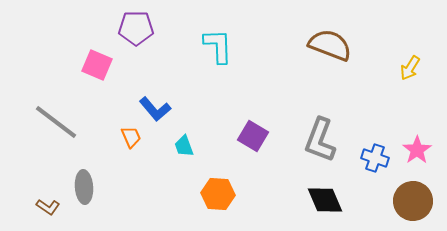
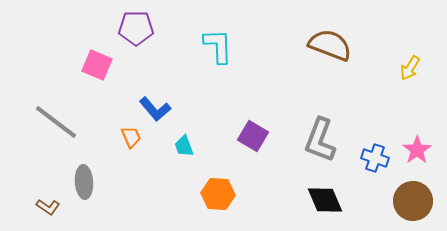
gray ellipse: moved 5 px up
